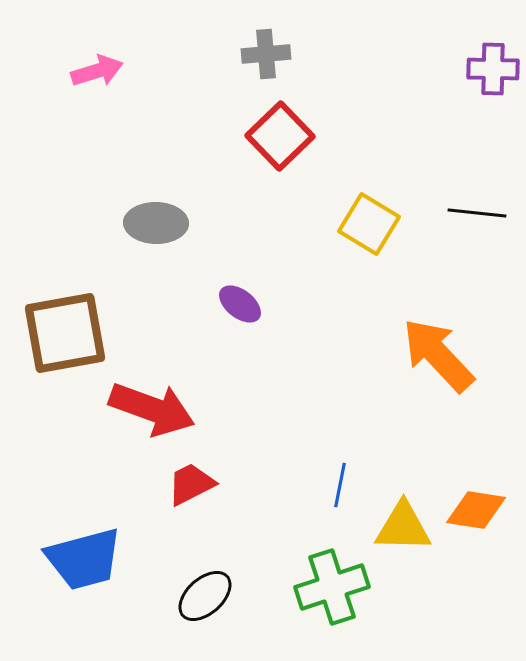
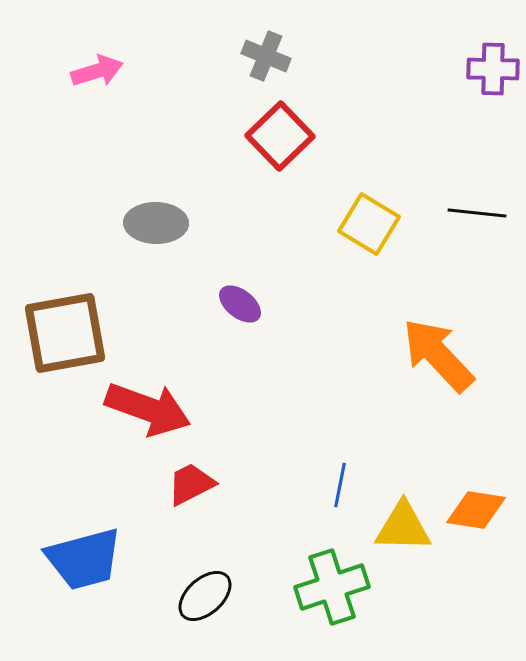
gray cross: moved 2 px down; rotated 27 degrees clockwise
red arrow: moved 4 px left
